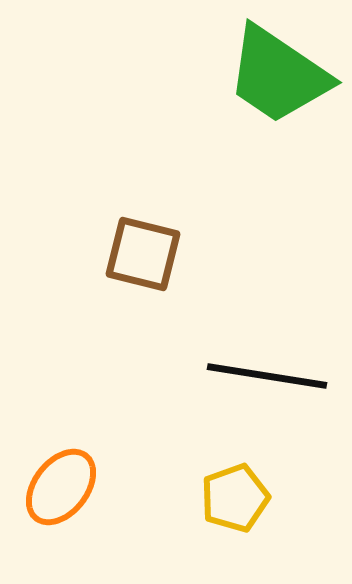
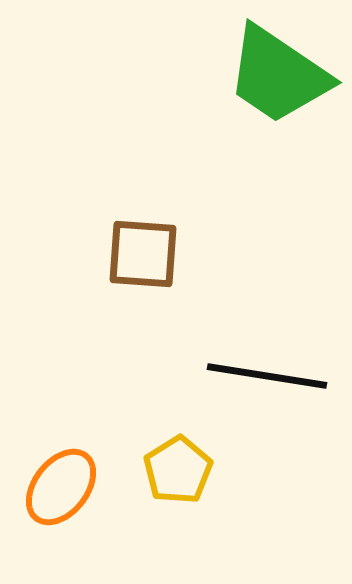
brown square: rotated 10 degrees counterclockwise
yellow pentagon: moved 57 px left, 28 px up; rotated 12 degrees counterclockwise
